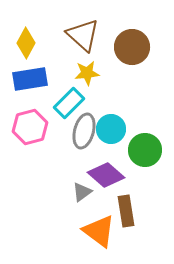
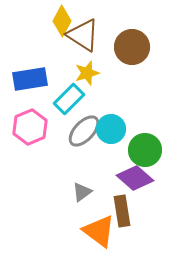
brown triangle: rotated 9 degrees counterclockwise
yellow diamond: moved 36 px right, 22 px up
yellow star: rotated 10 degrees counterclockwise
cyan rectangle: moved 4 px up
pink hexagon: rotated 8 degrees counterclockwise
gray ellipse: rotated 28 degrees clockwise
purple diamond: moved 29 px right, 3 px down
brown rectangle: moved 4 px left
